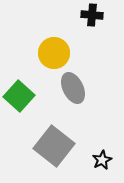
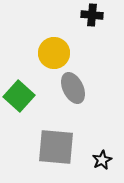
gray square: moved 2 px right, 1 px down; rotated 33 degrees counterclockwise
